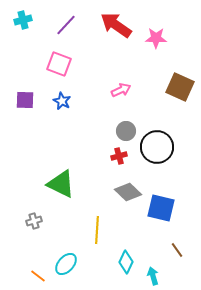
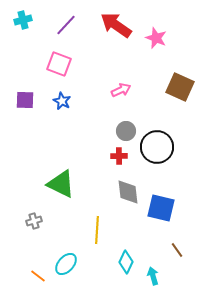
pink star: rotated 20 degrees clockwise
red cross: rotated 14 degrees clockwise
gray diamond: rotated 40 degrees clockwise
